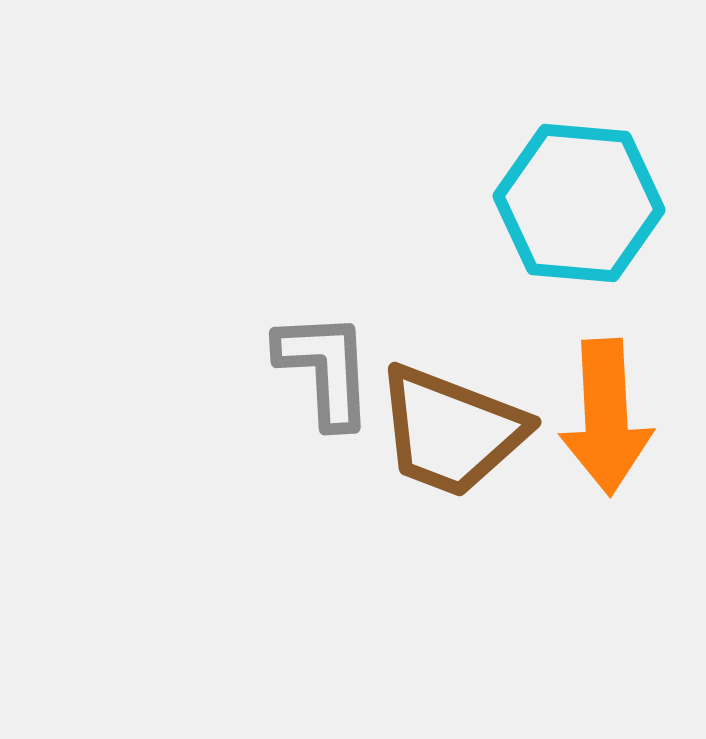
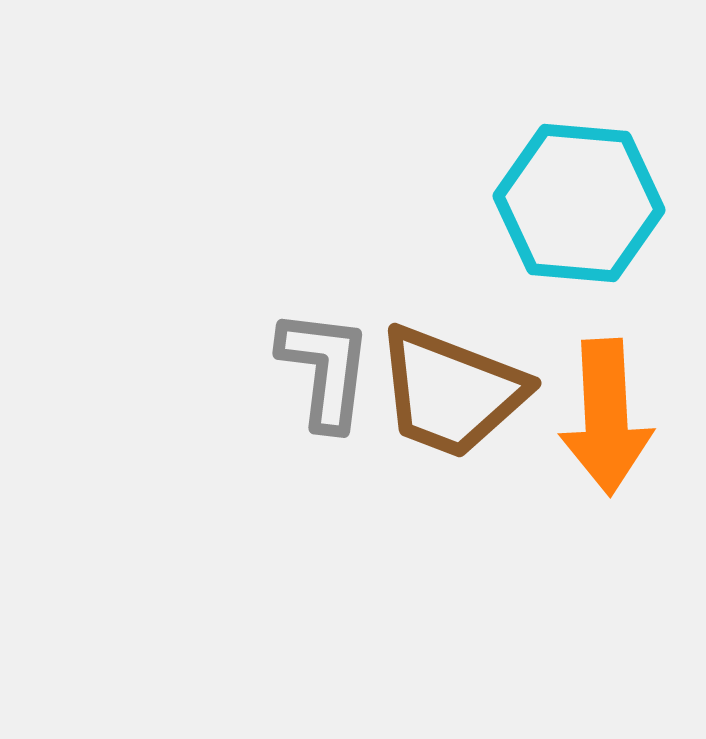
gray L-shape: rotated 10 degrees clockwise
brown trapezoid: moved 39 px up
